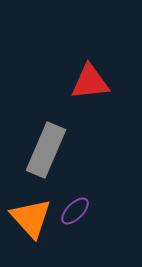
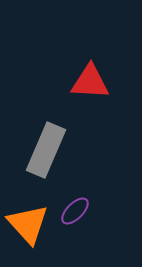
red triangle: rotated 9 degrees clockwise
orange triangle: moved 3 px left, 6 px down
